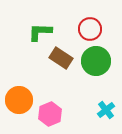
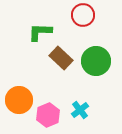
red circle: moved 7 px left, 14 px up
brown rectangle: rotated 10 degrees clockwise
cyan cross: moved 26 px left
pink hexagon: moved 2 px left, 1 px down
